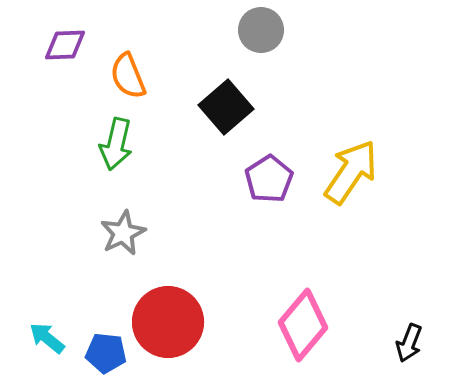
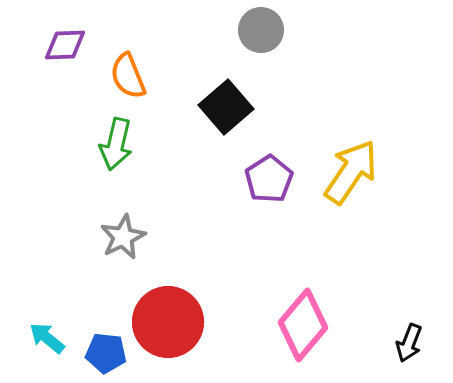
gray star: moved 4 px down
